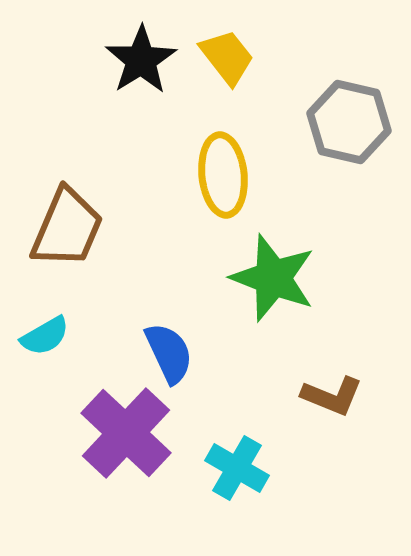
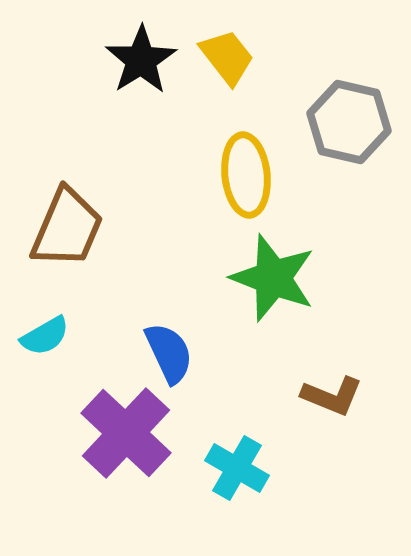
yellow ellipse: moved 23 px right
